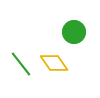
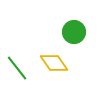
green line: moved 4 px left, 4 px down
